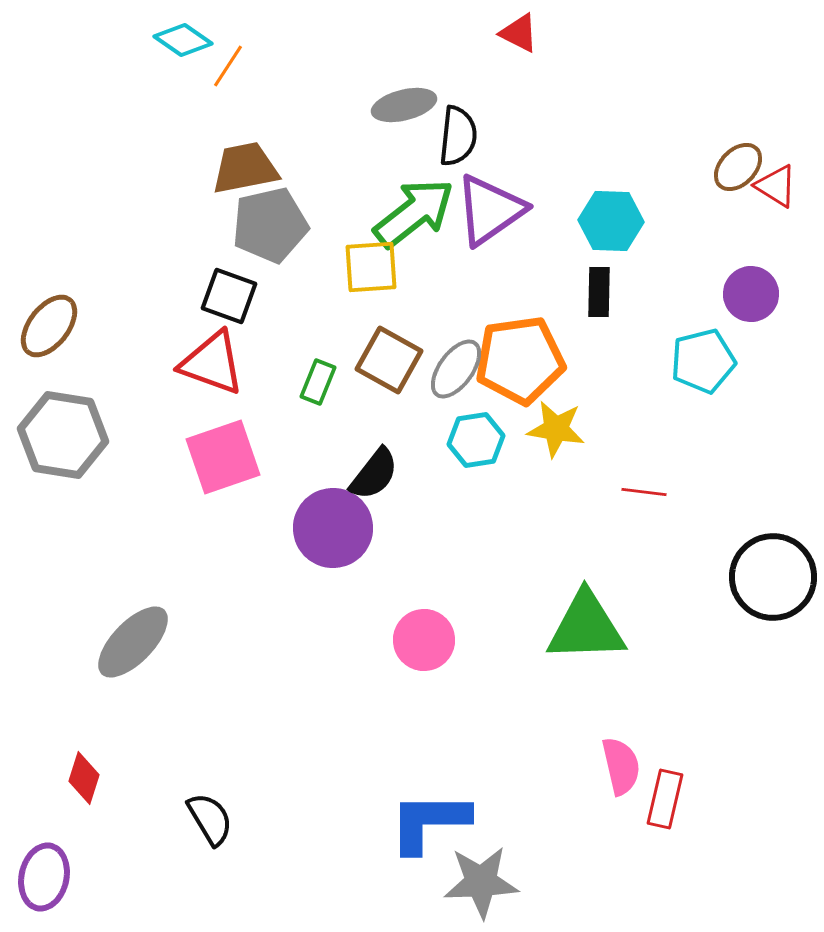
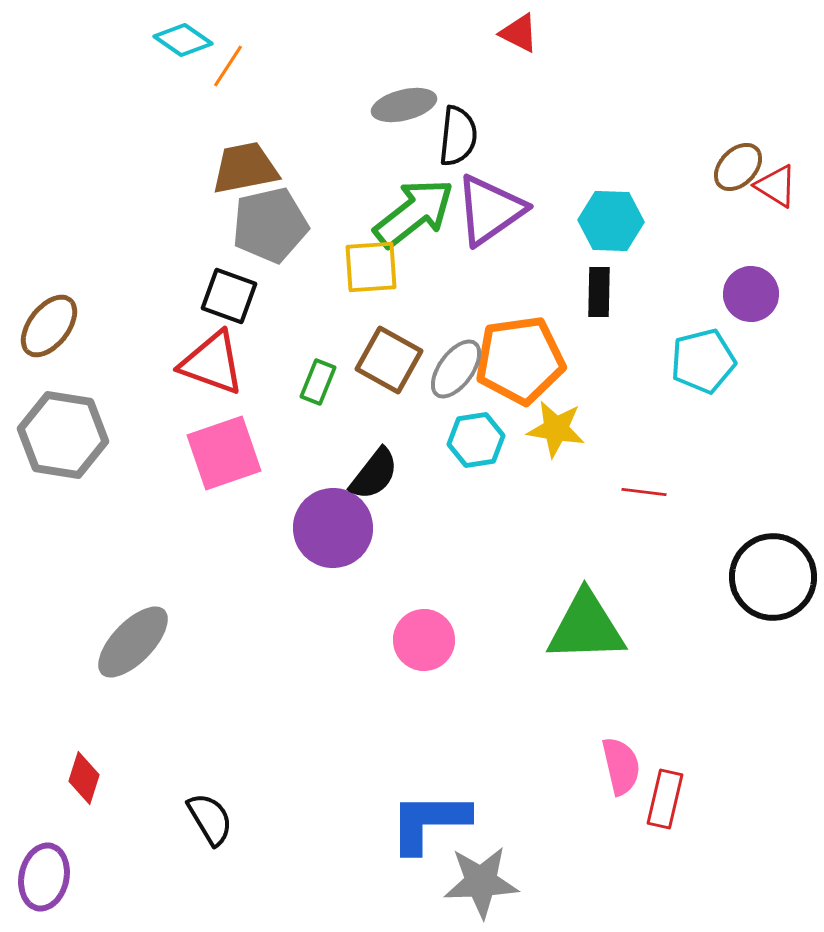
pink square at (223, 457): moved 1 px right, 4 px up
